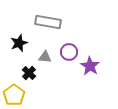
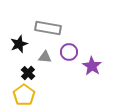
gray rectangle: moved 6 px down
black star: moved 1 px down
purple star: moved 2 px right
black cross: moved 1 px left
yellow pentagon: moved 10 px right
